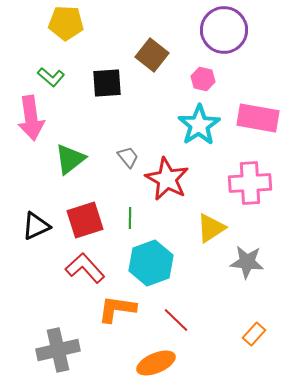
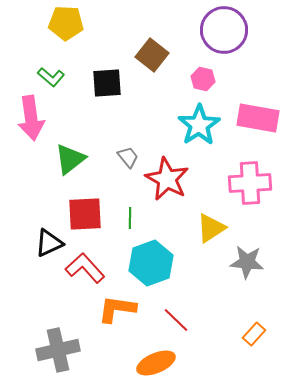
red square: moved 6 px up; rotated 15 degrees clockwise
black triangle: moved 13 px right, 17 px down
